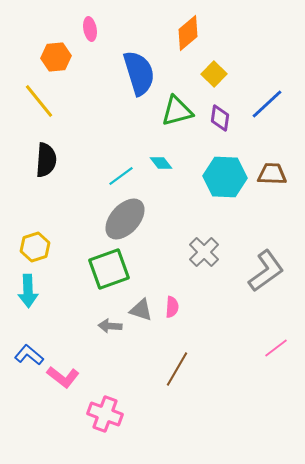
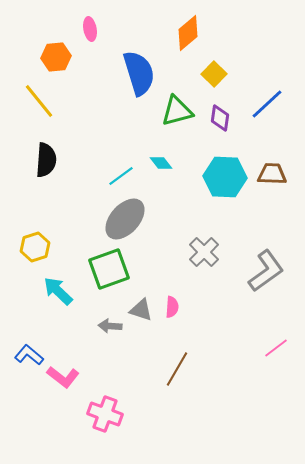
cyan arrow: moved 30 px right; rotated 136 degrees clockwise
